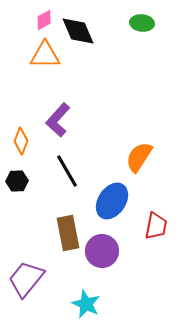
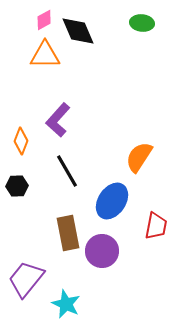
black hexagon: moved 5 px down
cyan star: moved 20 px left
